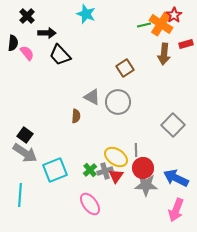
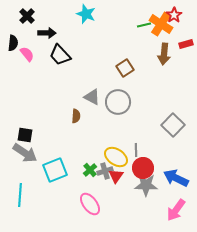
pink semicircle: moved 1 px down
black square: rotated 28 degrees counterclockwise
pink arrow: rotated 15 degrees clockwise
